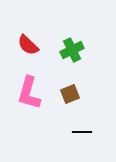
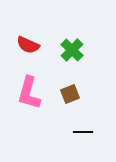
red semicircle: rotated 20 degrees counterclockwise
green cross: rotated 20 degrees counterclockwise
black line: moved 1 px right
